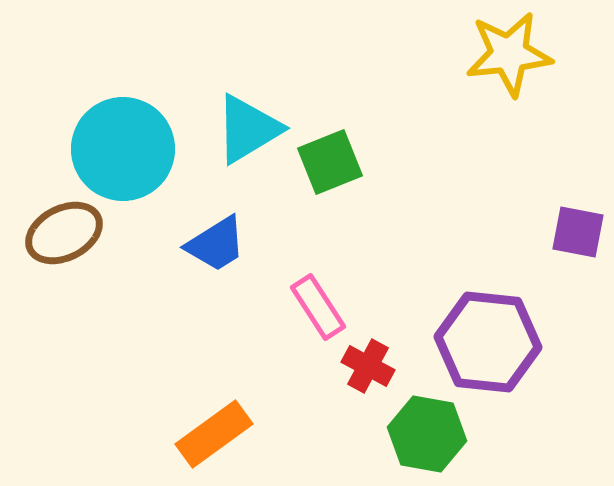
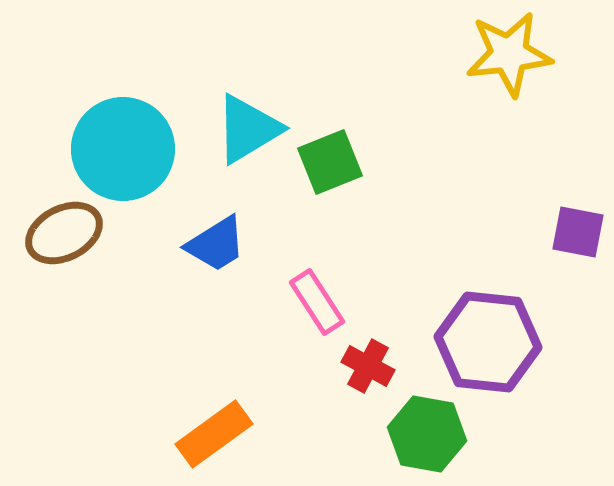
pink rectangle: moved 1 px left, 5 px up
